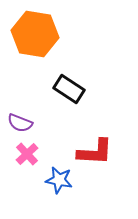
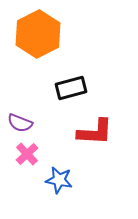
orange hexagon: moved 3 px right; rotated 24 degrees clockwise
black rectangle: moved 2 px right, 1 px up; rotated 48 degrees counterclockwise
red L-shape: moved 20 px up
